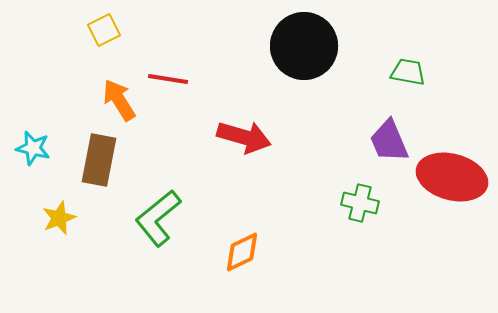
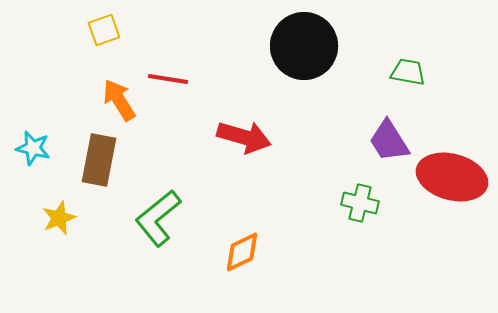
yellow square: rotated 8 degrees clockwise
purple trapezoid: rotated 9 degrees counterclockwise
